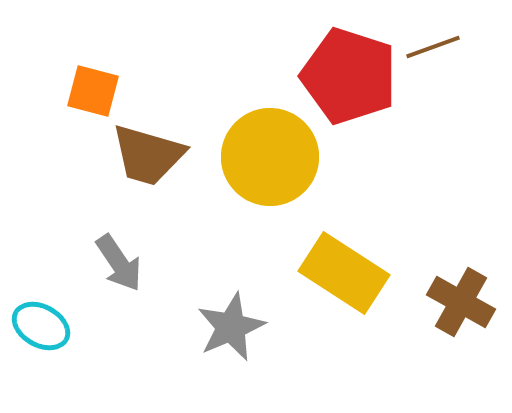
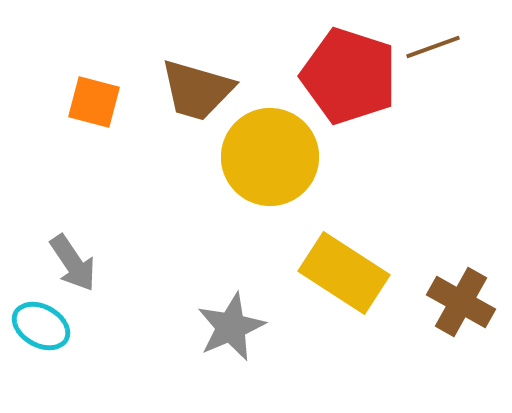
orange square: moved 1 px right, 11 px down
brown trapezoid: moved 49 px right, 65 px up
gray arrow: moved 46 px left
